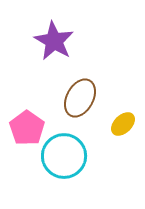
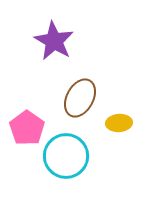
yellow ellipse: moved 4 px left, 1 px up; rotated 40 degrees clockwise
cyan circle: moved 2 px right
